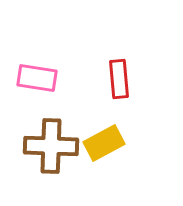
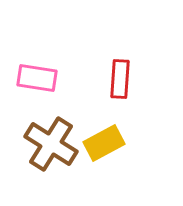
red rectangle: moved 1 px right; rotated 9 degrees clockwise
brown cross: moved 2 px up; rotated 30 degrees clockwise
